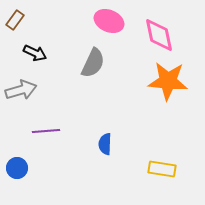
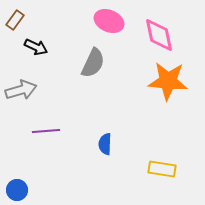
black arrow: moved 1 px right, 6 px up
blue circle: moved 22 px down
